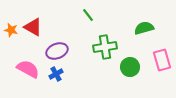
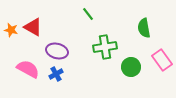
green line: moved 1 px up
green semicircle: rotated 84 degrees counterclockwise
purple ellipse: rotated 35 degrees clockwise
pink rectangle: rotated 20 degrees counterclockwise
green circle: moved 1 px right
